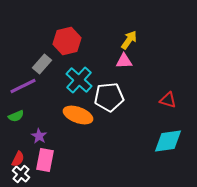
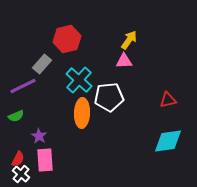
red hexagon: moved 2 px up
red triangle: rotated 30 degrees counterclockwise
orange ellipse: moved 4 px right, 2 px up; rotated 72 degrees clockwise
pink rectangle: rotated 15 degrees counterclockwise
